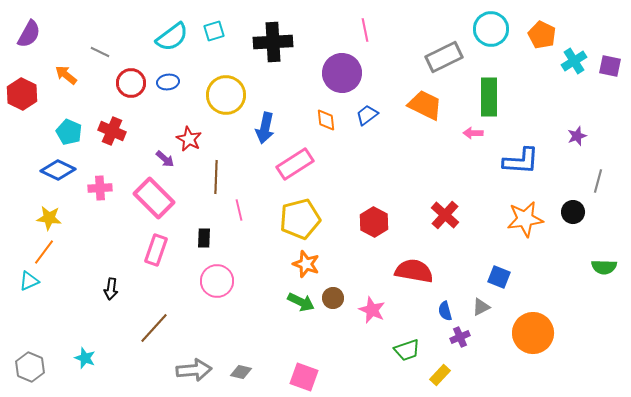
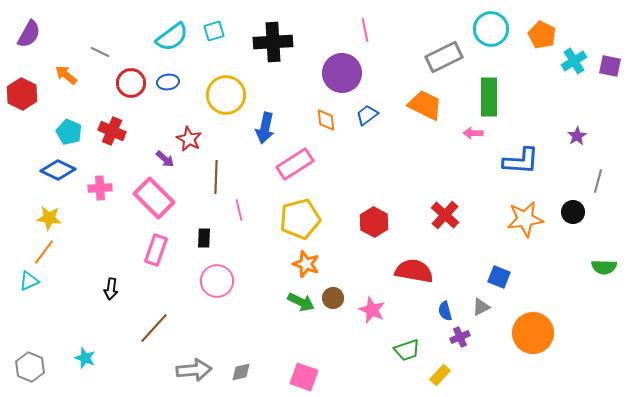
purple star at (577, 136): rotated 12 degrees counterclockwise
gray diamond at (241, 372): rotated 25 degrees counterclockwise
